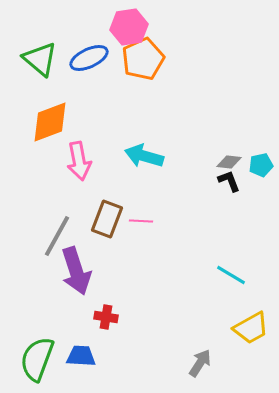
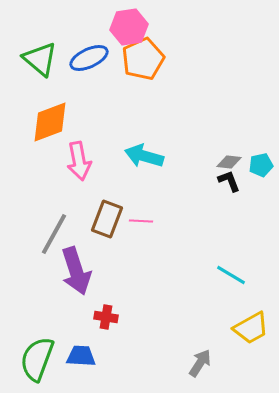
gray line: moved 3 px left, 2 px up
